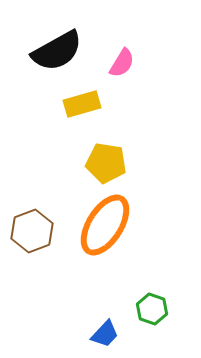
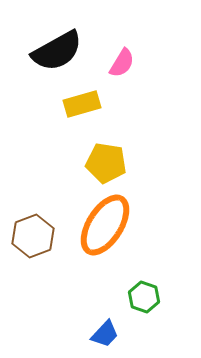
brown hexagon: moved 1 px right, 5 px down
green hexagon: moved 8 px left, 12 px up
